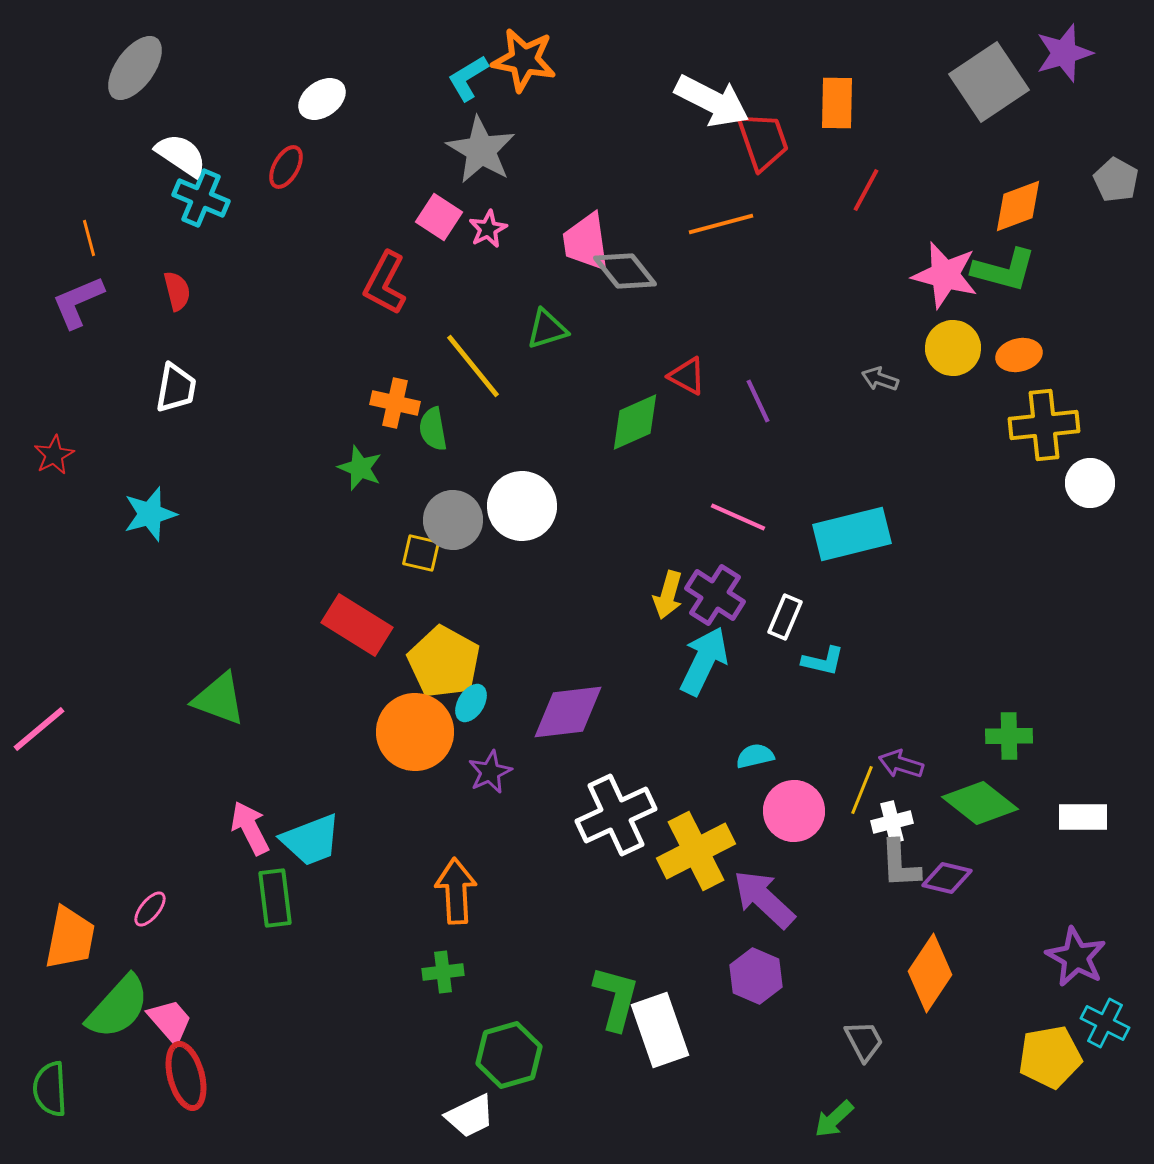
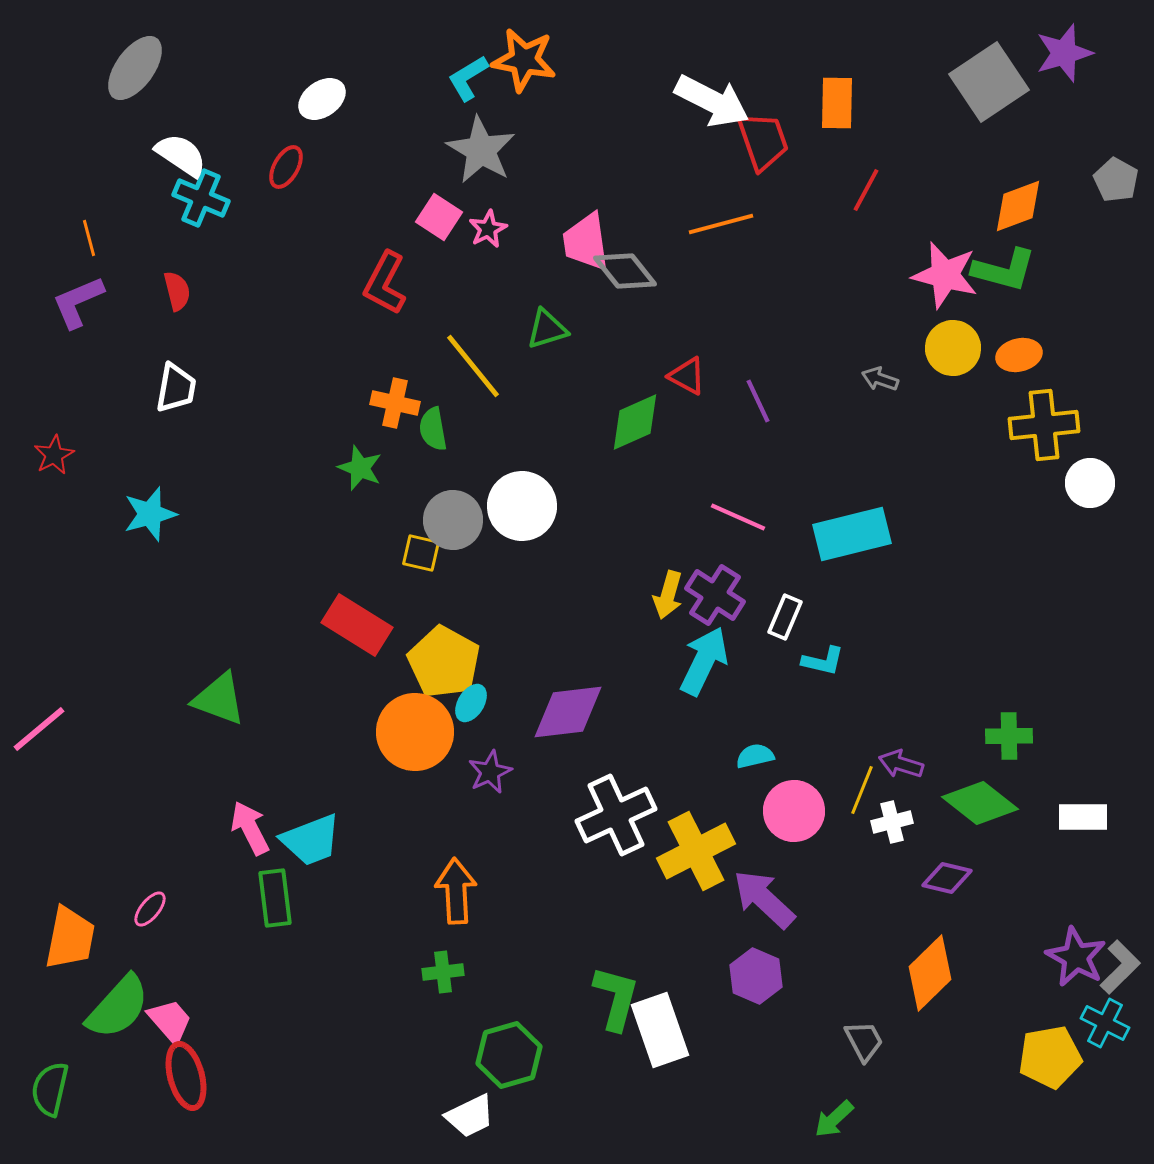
gray L-shape at (900, 864): moved 220 px right, 103 px down; rotated 132 degrees counterclockwise
orange diamond at (930, 973): rotated 12 degrees clockwise
green semicircle at (50, 1089): rotated 16 degrees clockwise
